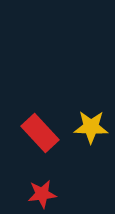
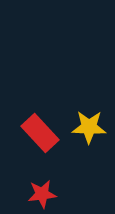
yellow star: moved 2 px left
